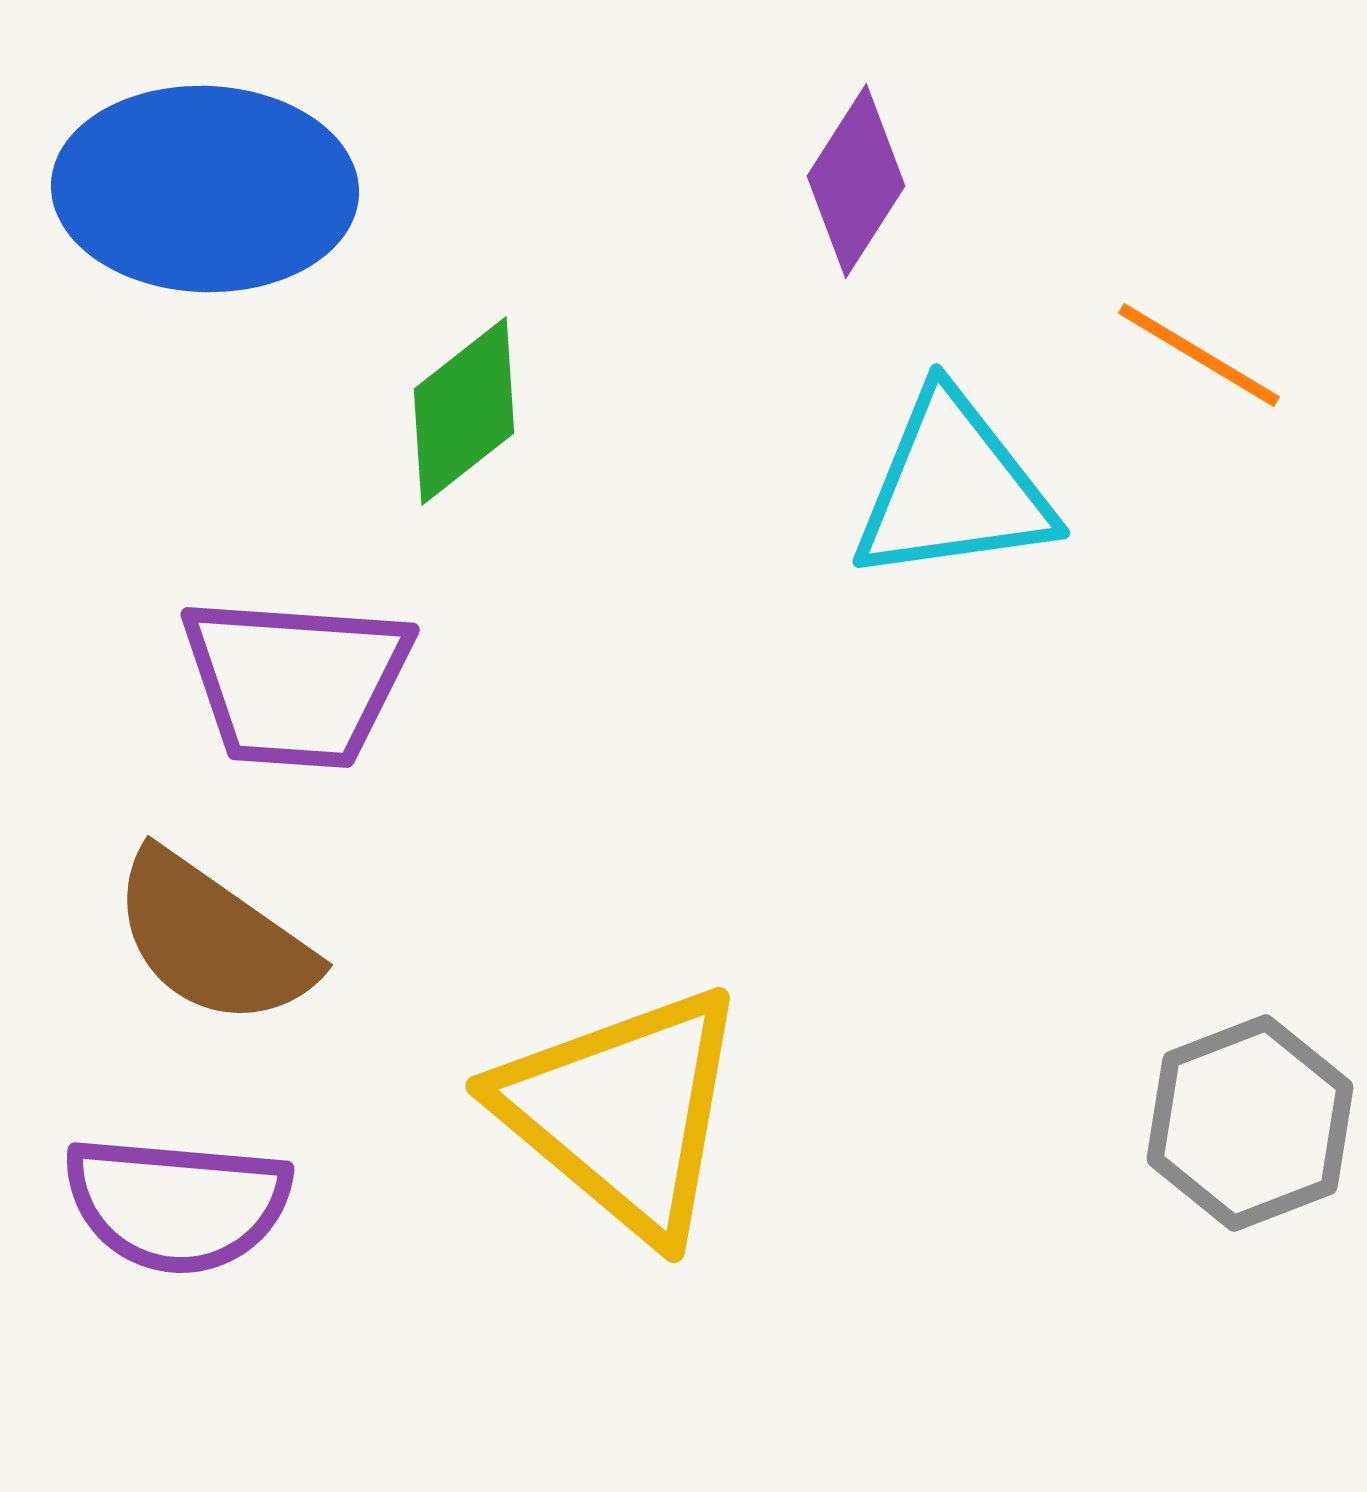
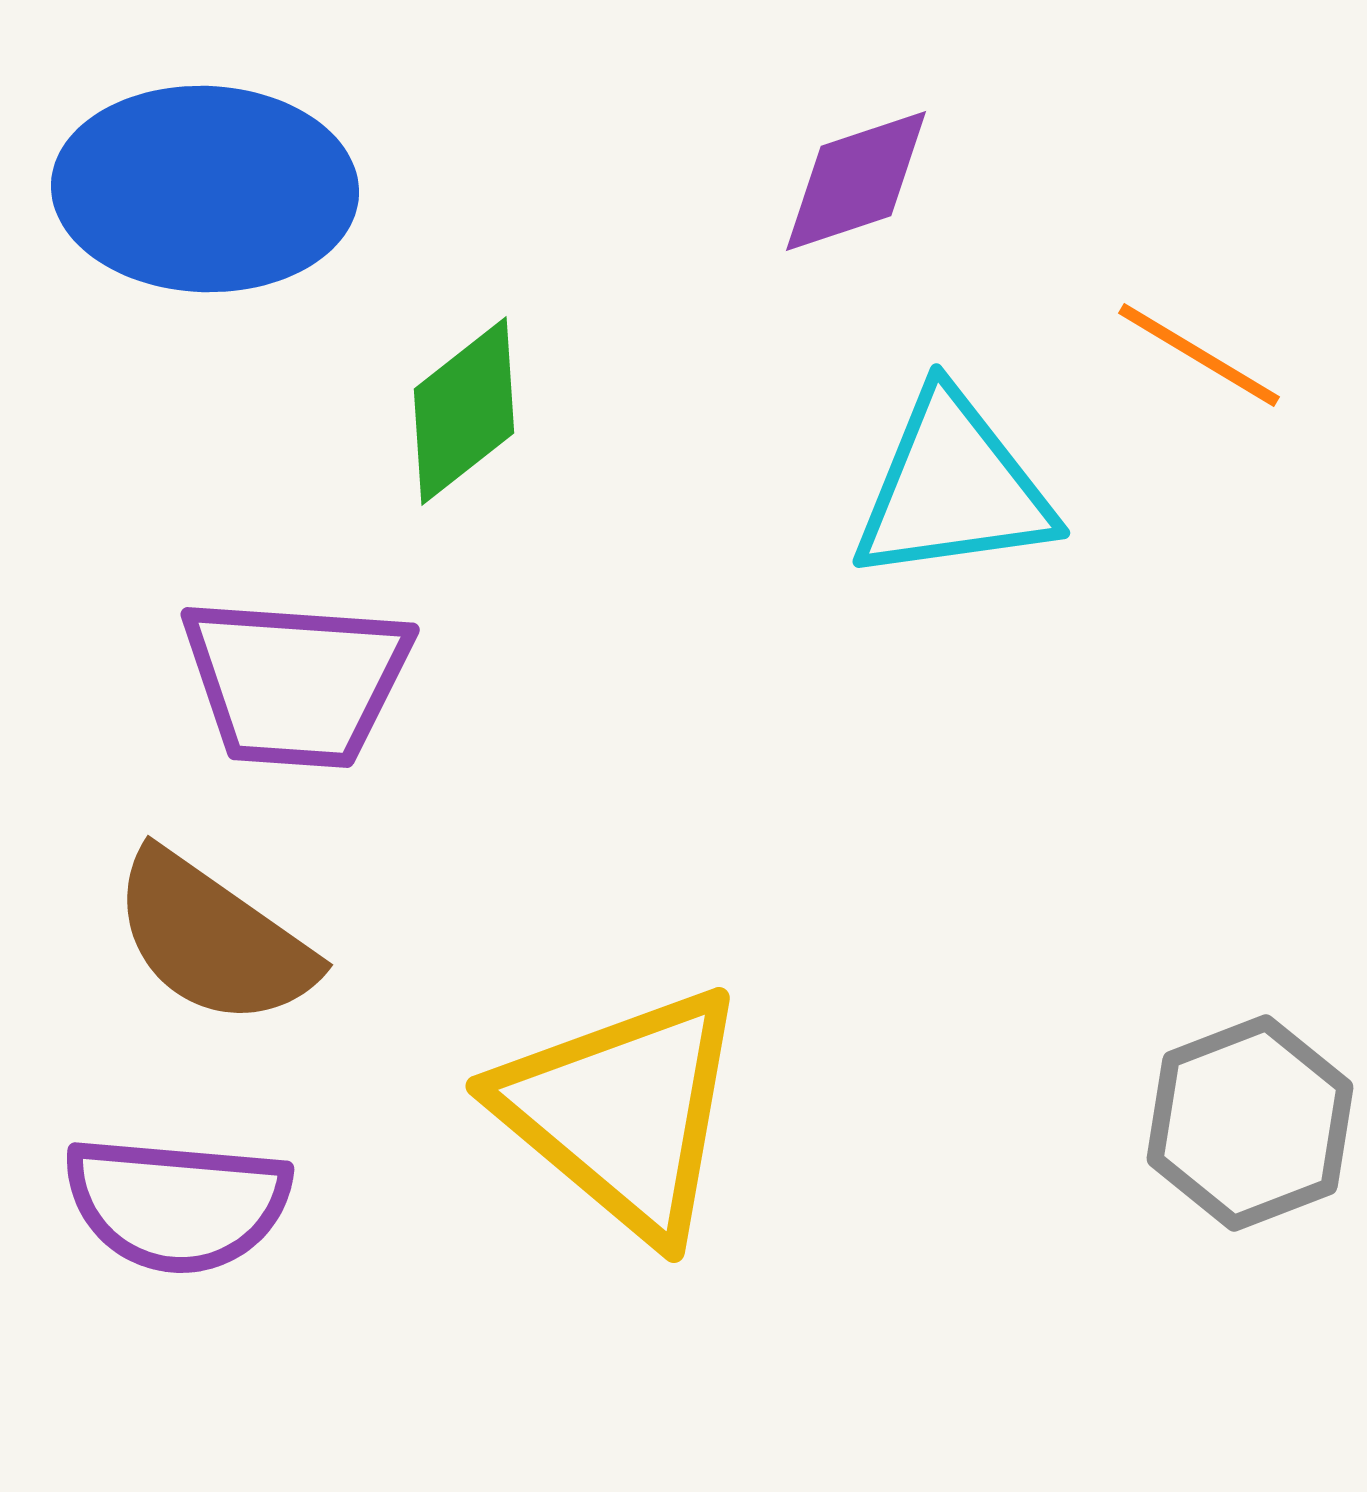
purple diamond: rotated 39 degrees clockwise
